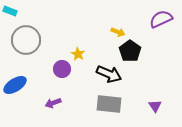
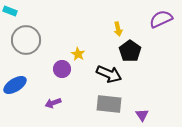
yellow arrow: moved 3 px up; rotated 56 degrees clockwise
purple triangle: moved 13 px left, 9 px down
